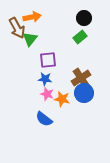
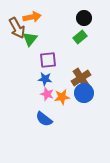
orange star: moved 2 px up; rotated 21 degrees counterclockwise
